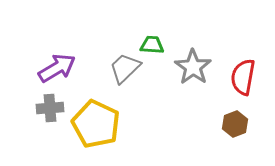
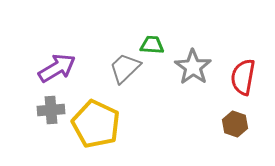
gray cross: moved 1 px right, 2 px down
brown hexagon: rotated 20 degrees counterclockwise
